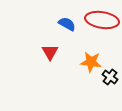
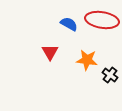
blue semicircle: moved 2 px right
orange star: moved 4 px left, 2 px up
black cross: moved 2 px up
